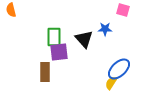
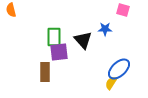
black triangle: moved 1 px left, 1 px down
